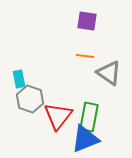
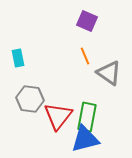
purple square: rotated 15 degrees clockwise
orange line: rotated 60 degrees clockwise
cyan rectangle: moved 1 px left, 21 px up
gray hexagon: rotated 12 degrees counterclockwise
green rectangle: moved 2 px left
blue triangle: rotated 8 degrees clockwise
